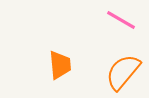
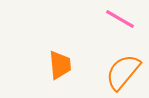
pink line: moved 1 px left, 1 px up
